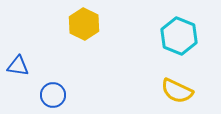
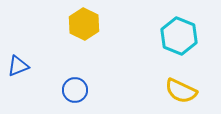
blue triangle: rotated 30 degrees counterclockwise
yellow semicircle: moved 4 px right
blue circle: moved 22 px right, 5 px up
